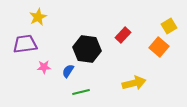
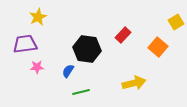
yellow square: moved 7 px right, 4 px up
orange square: moved 1 px left
pink star: moved 7 px left
